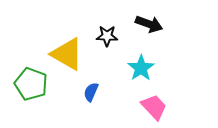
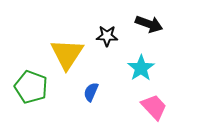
yellow triangle: rotated 33 degrees clockwise
green pentagon: moved 3 px down
